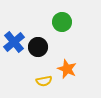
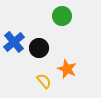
green circle: moved 6 px up
black circle: moved 1 px right, 1 px down
yellow semicircle: rotated 119 degrees counterclockwise
